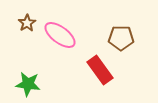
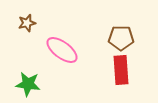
brown star: rotated 18 degrees clockwise
pink ellipse: moved 2 px right, 15 px down
red rectangle: moved 21 px right; rotated 32 degrees clockwise
